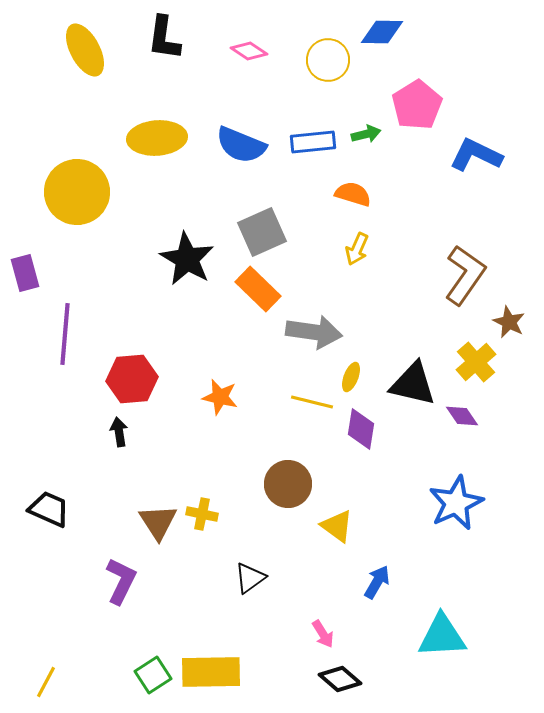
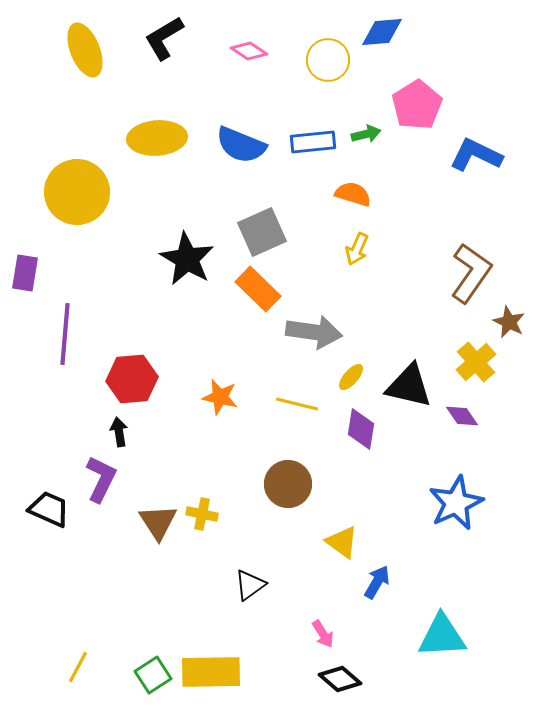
blue diamond at (382, 32): rotated 6 degrees counterclockwise
black L-shape at (164, 38): rotated 51 degrees clockwise
yellow ellipse at (85, 50): rotated 6 degrees clockwise
purple rectangle at (25, 273): rotated 24 degrees clockwise
brown L-shape at (465, 275): moved 6 px right, 2 px up
yellow ellipse at (351, 377): rotated 20 degrees clockwise
black triangle at (413, 384): moved 4 px left, 2 px down
yellow line at (312, 402): moved 15 px left, 2 px down
yellow triangle at (337, 526): moved 5 px right, 16 px down
black triangle at (250, 578): moved 7 px down
purple L-shape at (121, 581): moved 20 px left, 102 px up
yellow line at (46, 682): moved 32 px right, 15 px up
